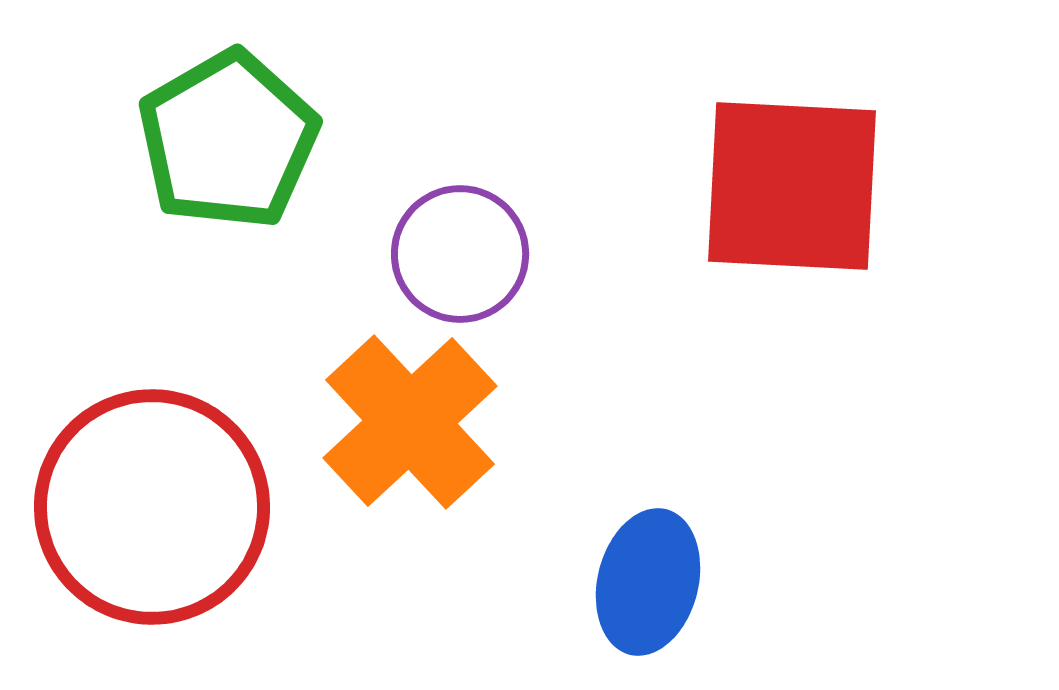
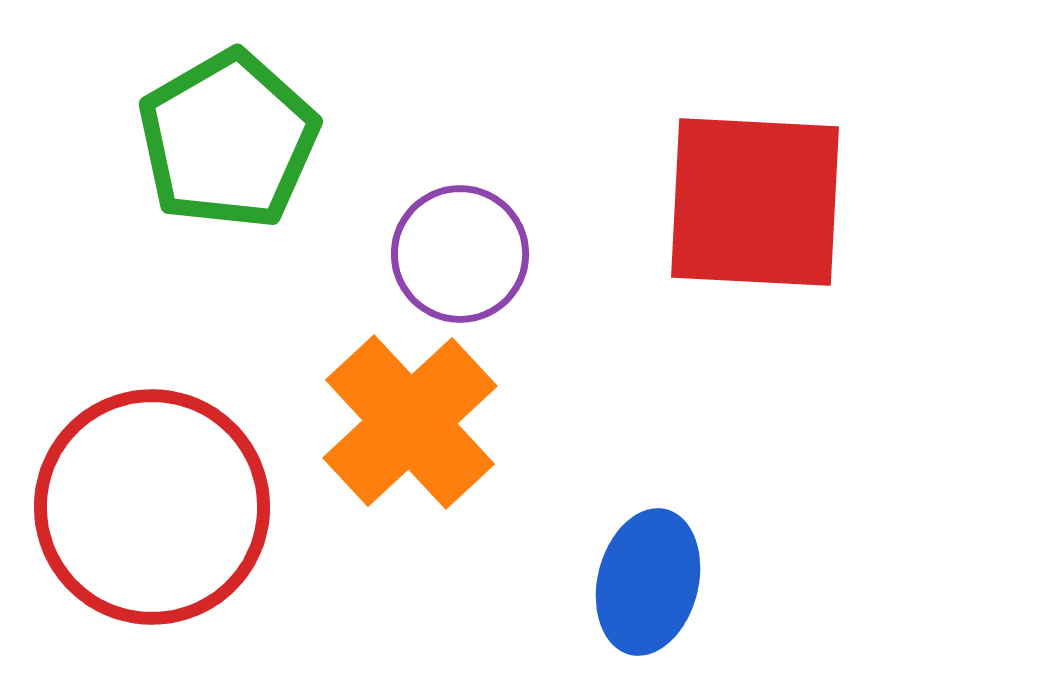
red square: moved 37 px left, 16 px down
